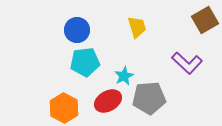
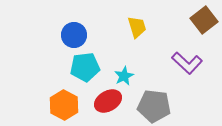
brown square: moved 1 px left; rotated 8 degrees counterclockwise
blue circle: moved 3 px left, 5 px down
cyan pentagon: moved 5 px down
gray pentagon: moved 5 px right, 8 px down; rotated 12 degrees clockwise
orange hexagon: moved 3 px up
